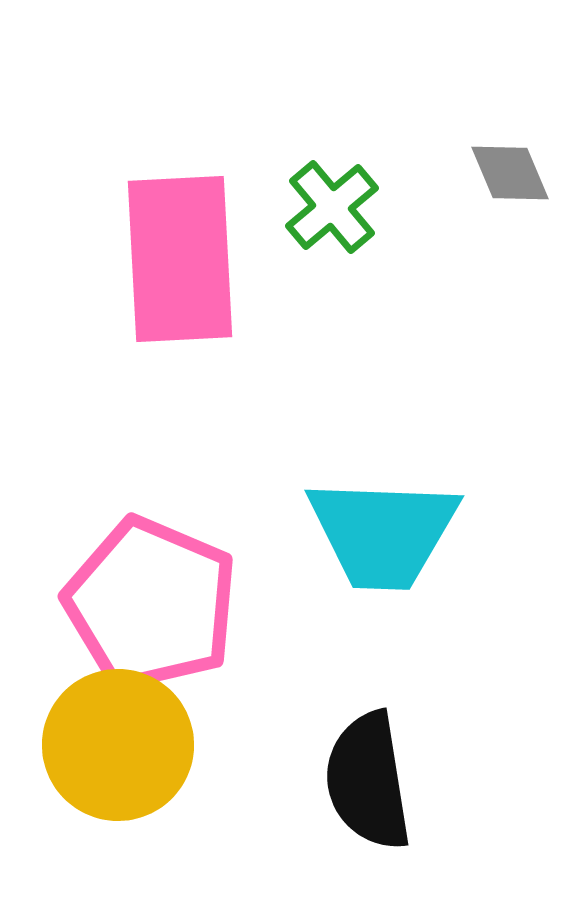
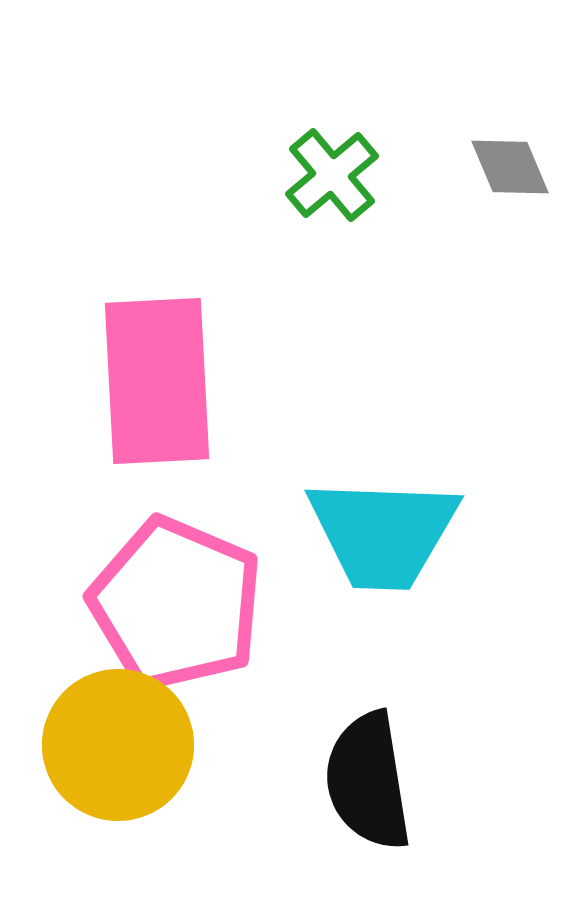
gray diamond: moved 6 px up
green cross: moved 32 px up
pink rectangle: moved 23 px left, 122 px down
pink pentagon: moved 25 px right
